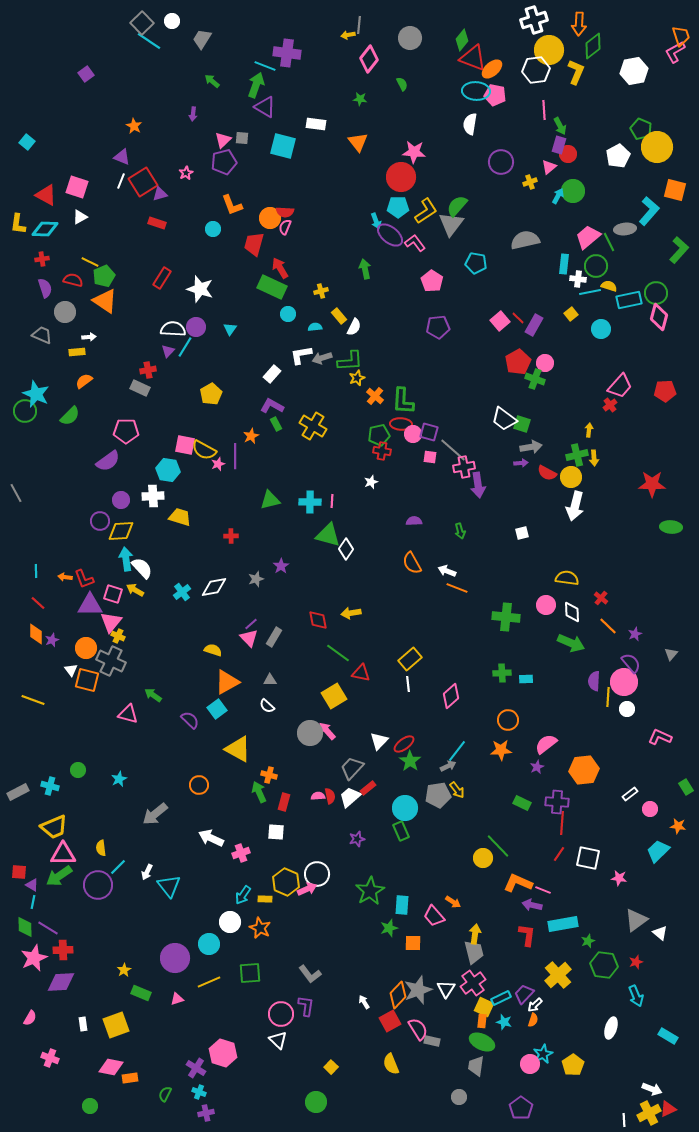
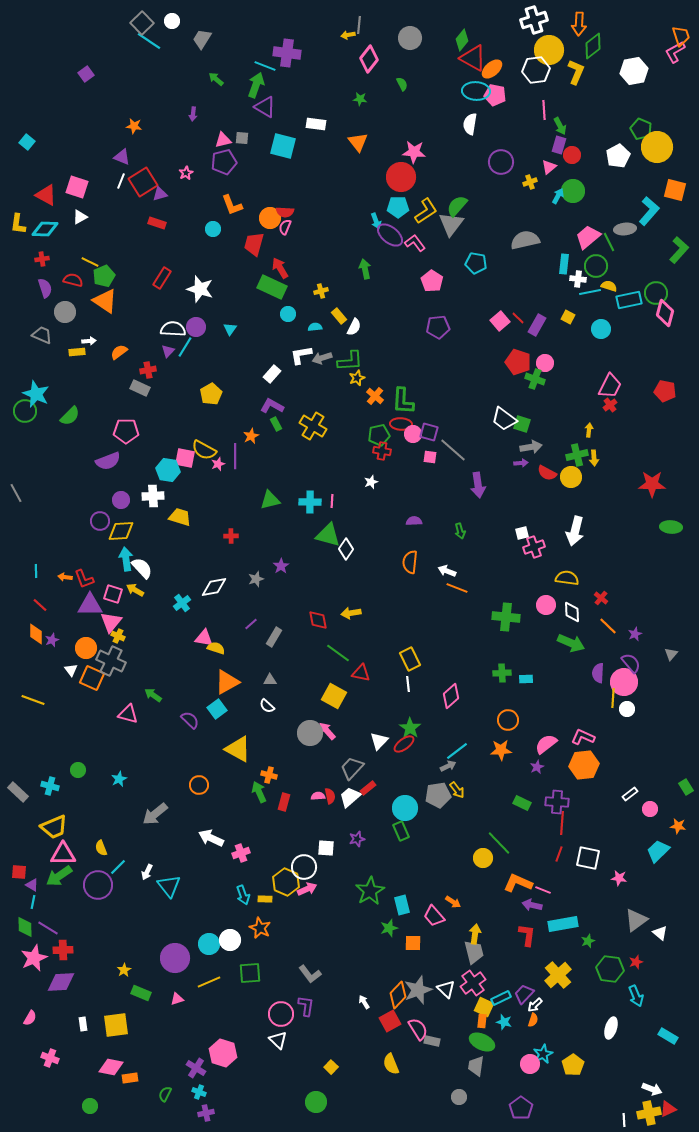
red triangle at (473, 58): rotated 8 degrees clockwise
green arrow at (212, 81): moved 4 px right, 2 px up
orange star at (134, 126): rotated 21 degrees counterclockwise
pink triangle at (223, 140): rotated 30 degrees clockwise
red circle at (568, 154): moved 4 px right, 1 px down
yellow square at (571, 314): moved 3 px left, 3 px down; rotated 24 degrees counterclockwise
pink diamond at (659, 317): moved 6 px right, 4 px up
purple rectangle at (534, 325): moved 3 px right
white arrow at (89, 337): moved 4 px down
red pentagon at (518, 362): rotated 25 degrees counterclockwise
orange semicircle at (84, 381): moved 35 px right, 29 px up
pink trapezoid at (620, 386): moved 10 px left; rotated 16 degrees counterclockwise
red pentagon at (665, 391): rotated 15 degrees clockwise
pink square at (185, 445): moved 13 px down
purple semicircle at (108, 461): rotated 15 degrees clockwise
pink cross at (464, 467): moved 70 px right, 80 px down; rotated 10 degrees counterclockwise
white arrow at (575, 506): moved 25 px down
orange semicircle at (412, 563): moved 2 px left, 1 px up; rotated 35 degrees clockwise
cyan cross at (182, 592): moved 11 px down
red line at (38, 603): moved 2 px right, 2 px down
pink triangle at (249, 638): moved 45 px left; rotated 36 degrees counterclockwise
yellow semicircle at (213, 650): moved 3 px right, 2 px up
yellow rectangle at (410, 659): rotated 75 degrees counterclockwise
orange square at (87, 680): moved 5 px right, 2 px up; rotated 10 degrees clockwise
purple semicircle at (594, 681): moved 4 px right, 8 px up
yellow square at (334, 696): rotated 30 degrees counterclockwise
yellow line at (608, 697): moved 5 px right, 1 px down
pink L-shape at (660, 737): moved 77 px left
cyan line at (457, 751): rotated 15 degrees clockwise
green star at (410, 761): moved 33 px up
orange hexagon at (584, 770): moved 5 px up
gray rectangle at (18, 792): rotated 70 degrees clockwise
white square at (276, 832): moved 50 px right, 16 px down
green line at (498, 846): moved 1 px right, 3 px up
yellow semicircle at (101, 848): rotated 14 degrees counterclockwise
red line at (559, 854): rotated 14 degrees counterclockwise
white circle at (317, 874): moved 13 px left, 7 px up
cyan arrow at (243, 895): rotated 54 degrees counterclockwise
cyan rectangle at (402, 905): rotated 18 degrees counterclockwise
white circle at (230, 922): moved 18 px down
green hexagon at (604, 965): moved 6 px right, 4 px down
white triangle at (446, 989): rotated 18 degrees counterclockwise
yellow square at (116, 1025): rotated 12 degrees clockwise
yellow cross at (649, 1113): rotated 15 degrees clockwise
